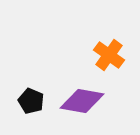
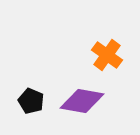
orange cross: moved 2 px left
